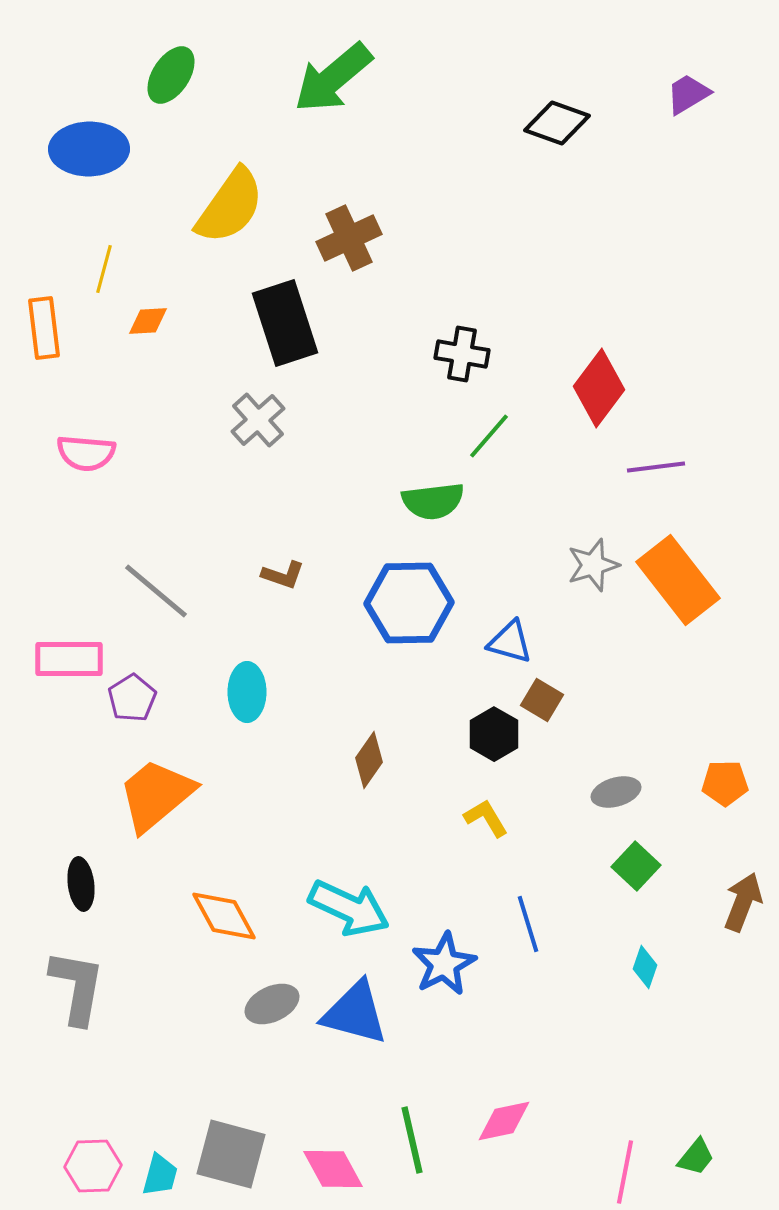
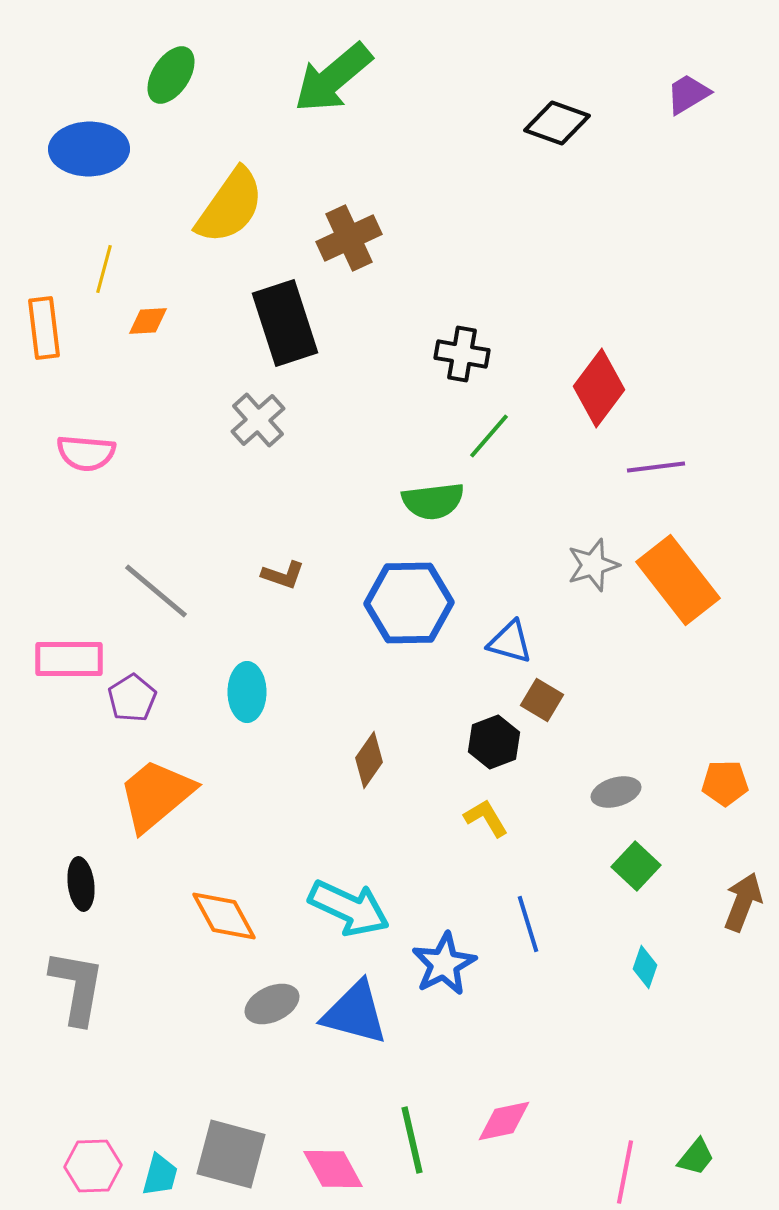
black hexagon at (494, 734): moved 8 px down; rotated 9 degrees clockwise
